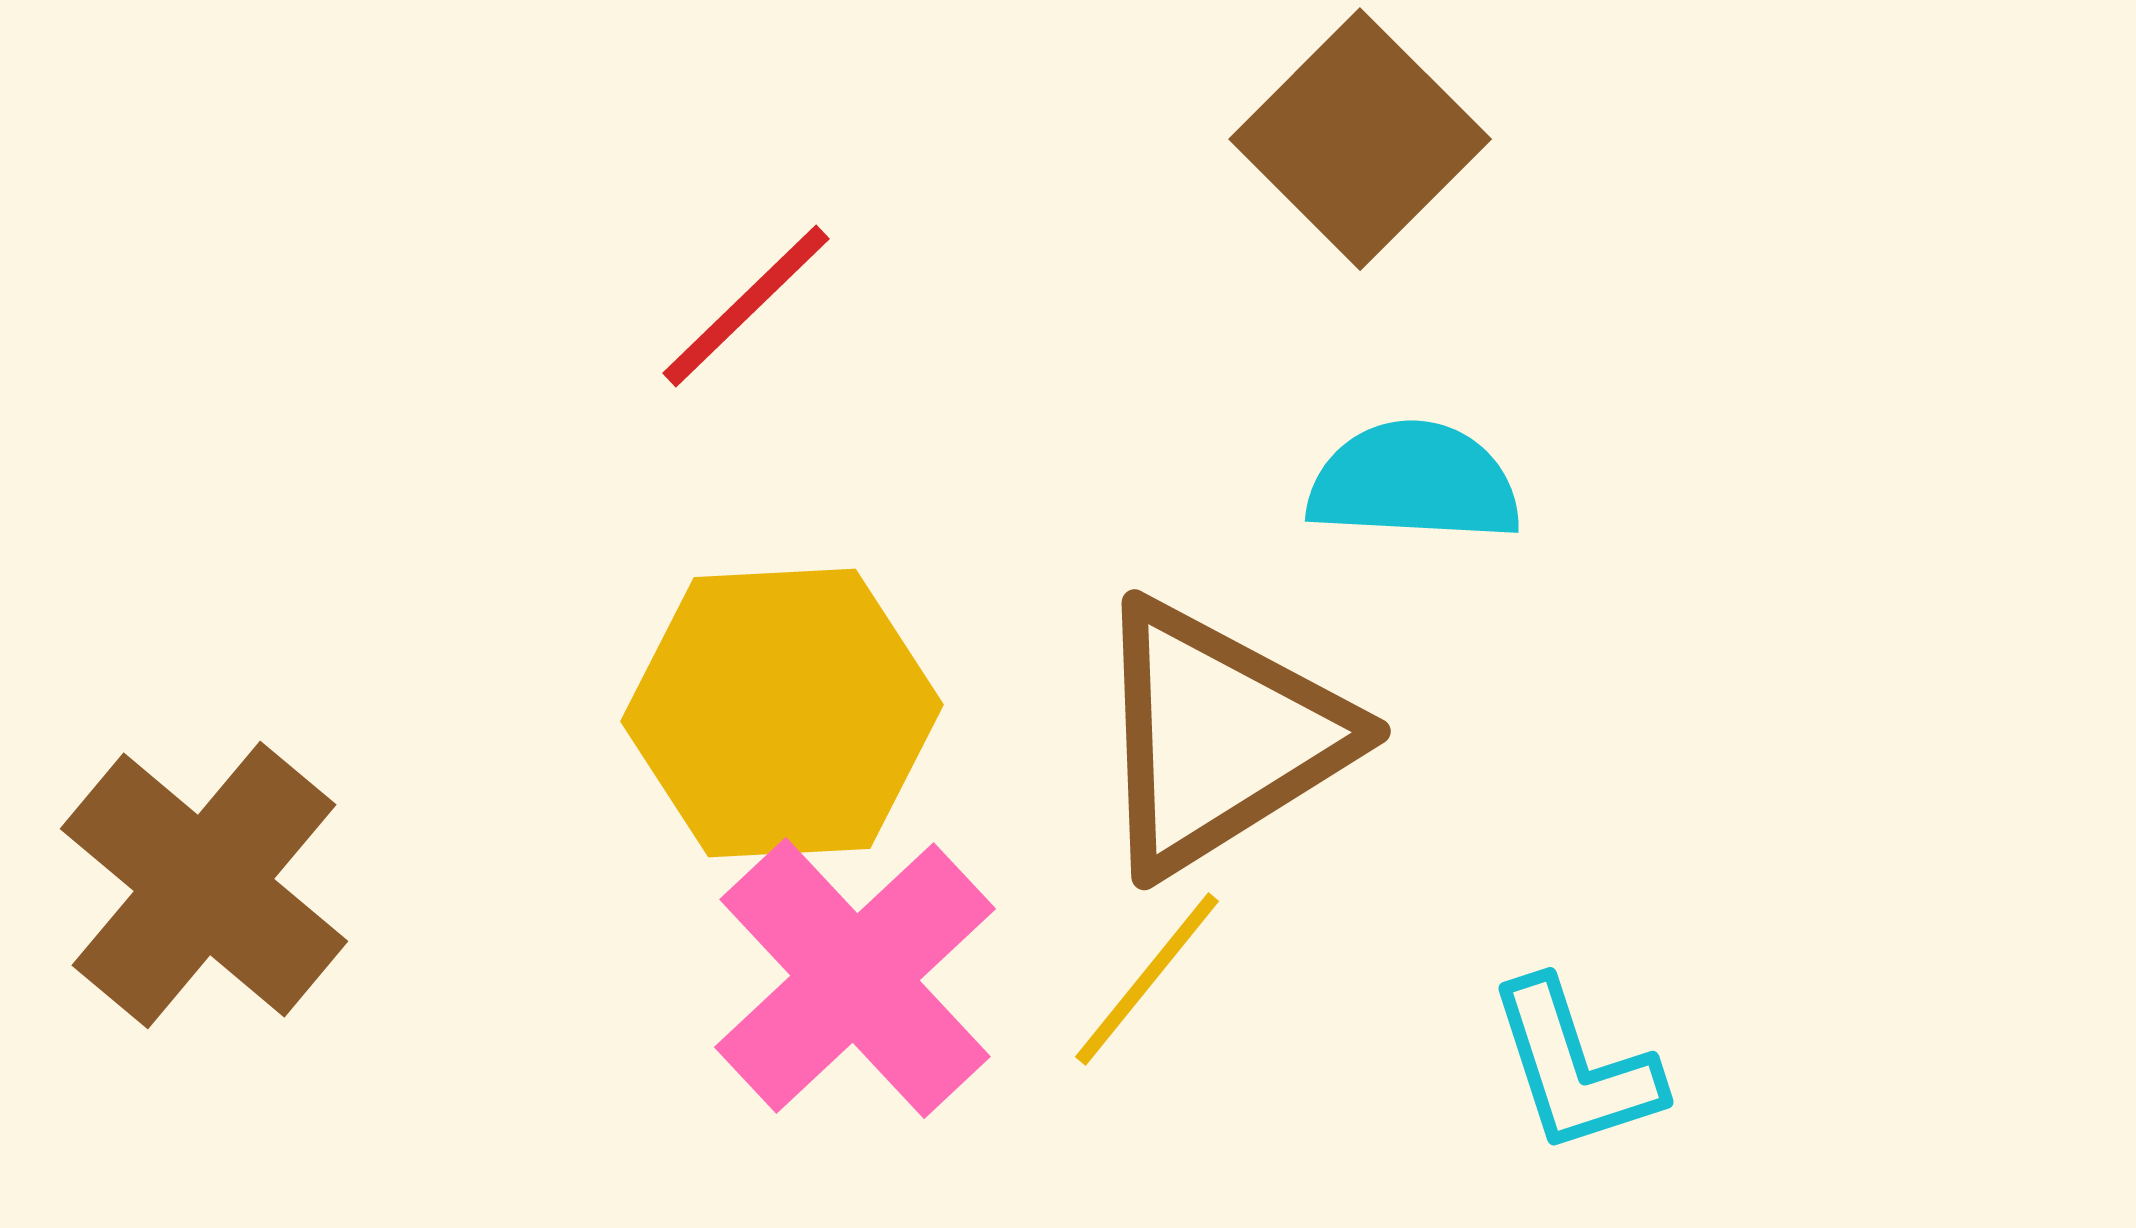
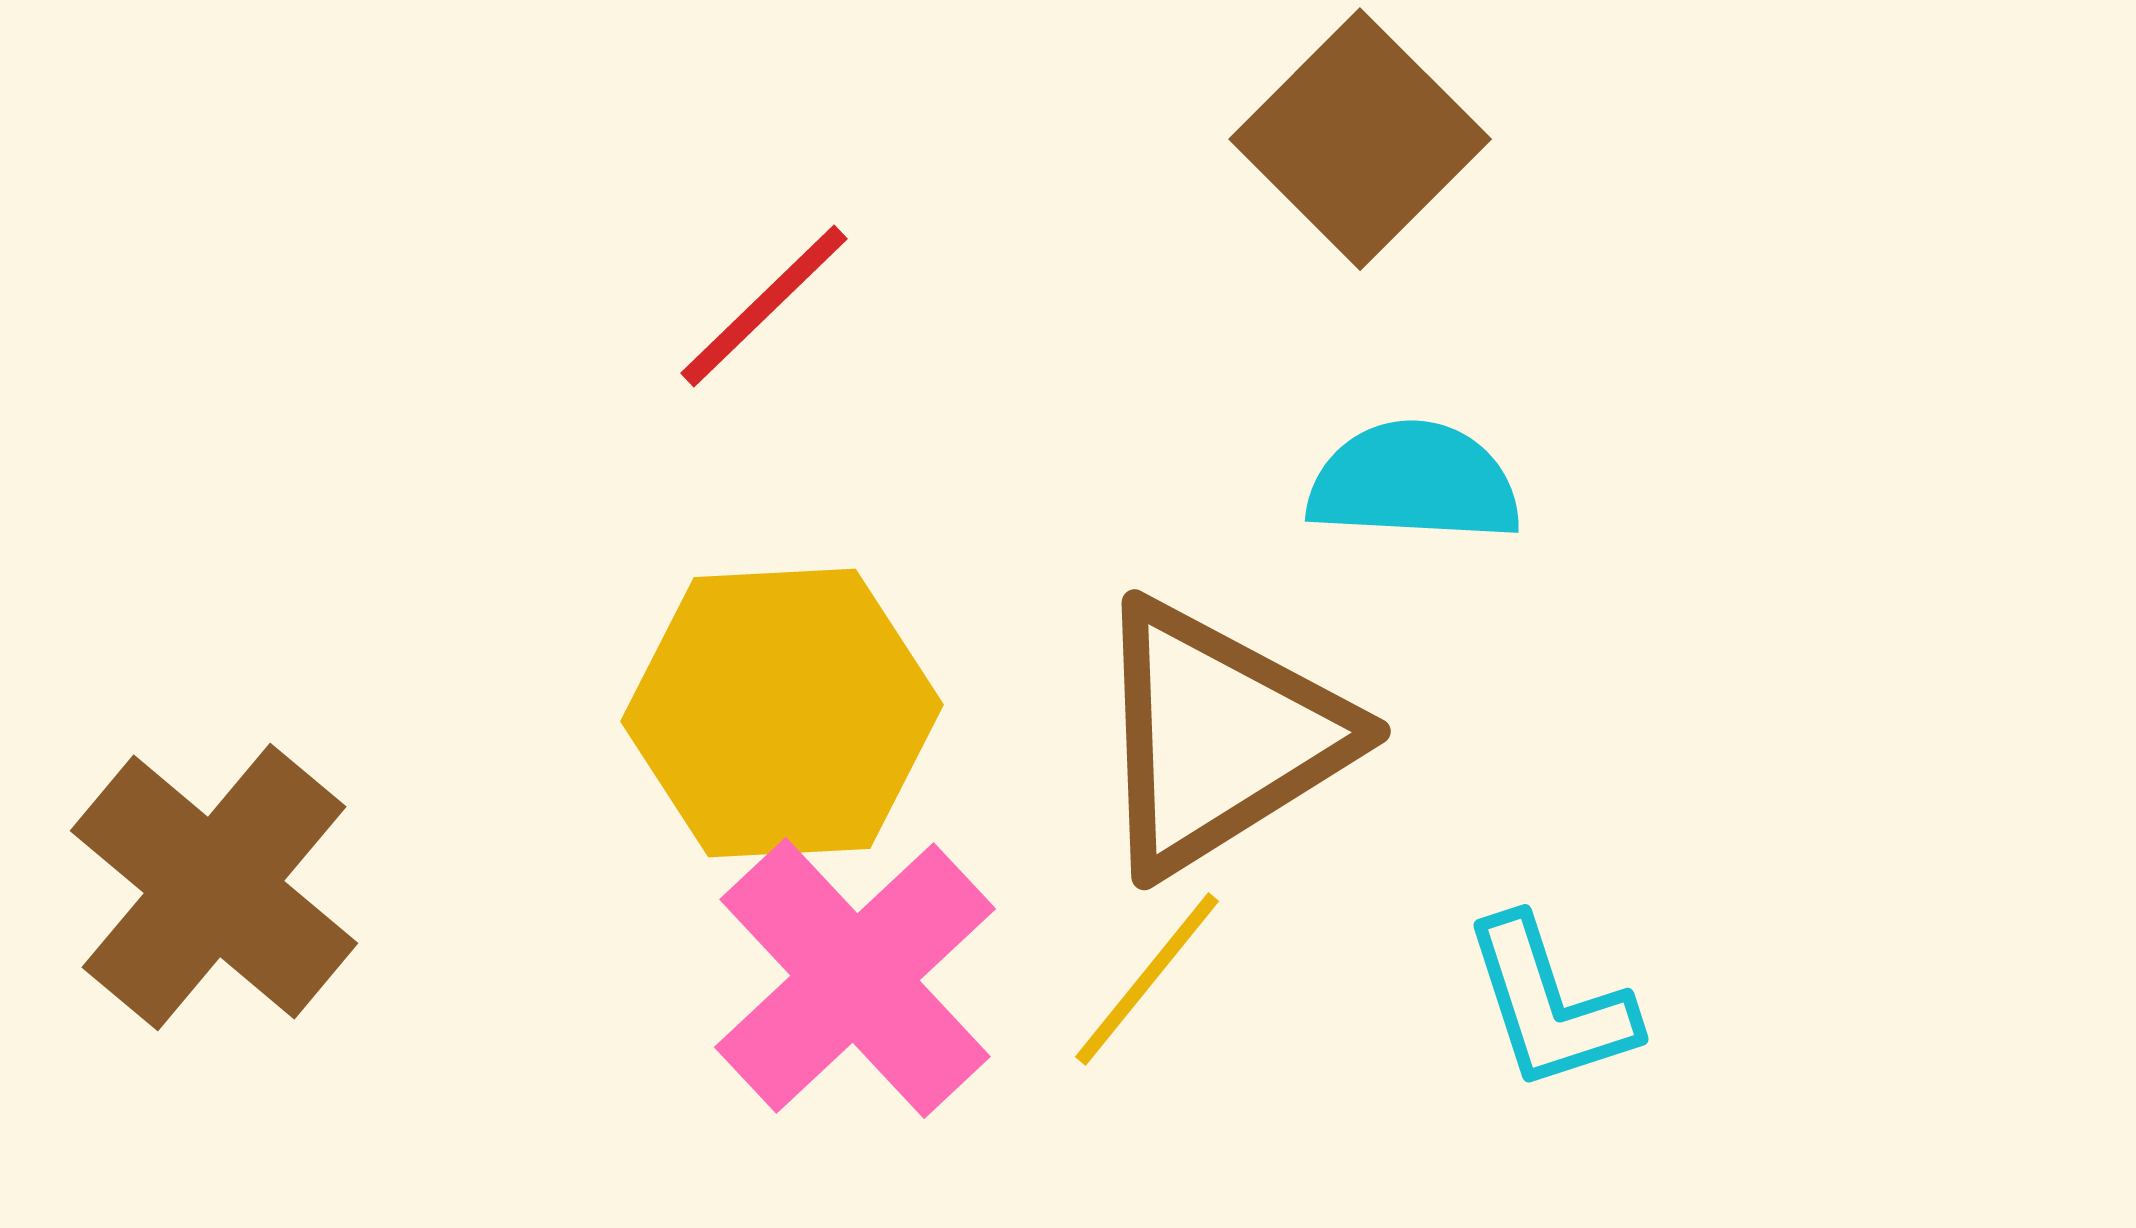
red line: moved 18 px right
brown cross: moved 10 px right, 2 px down
cyan L-shape: moved 25 px left, 63 px up
